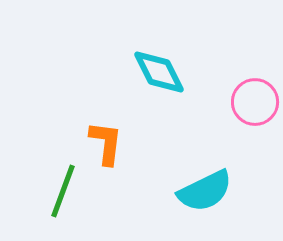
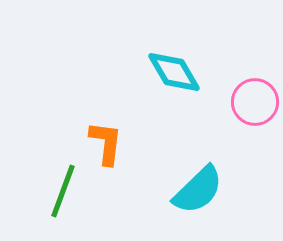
cyan diamond: moved 15 px right; rotated 4 degrees counterclockwise
cyan semicircle: moved 7 px left, 1 px up; rotated 18 degrees counterclockwise
